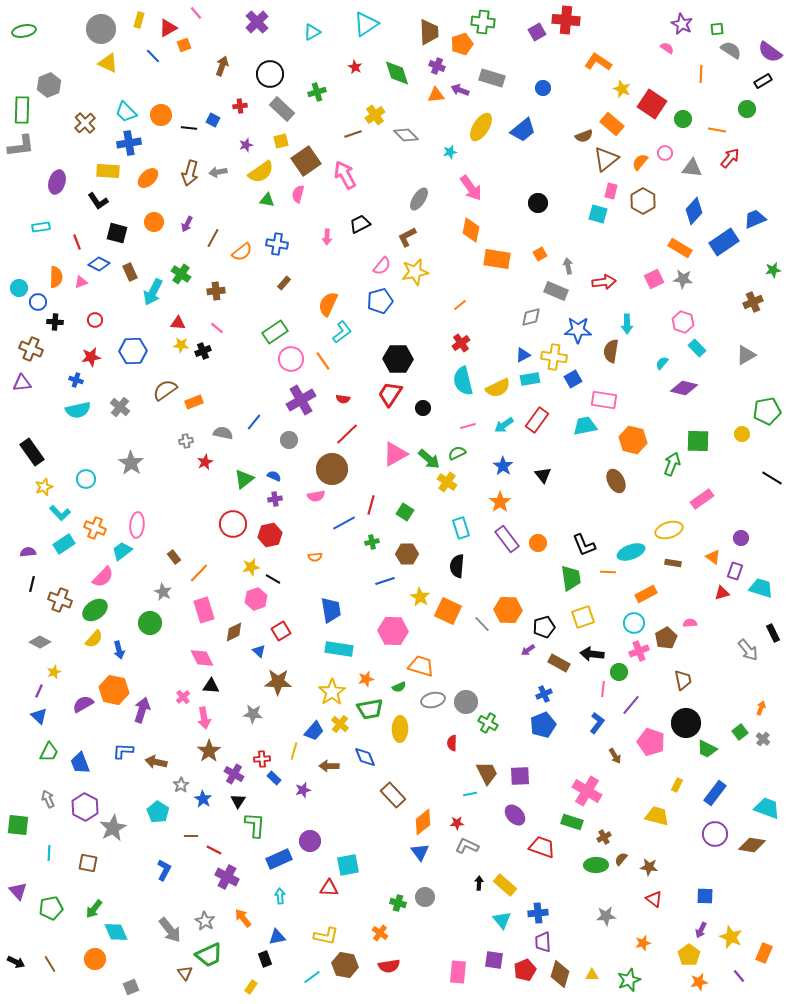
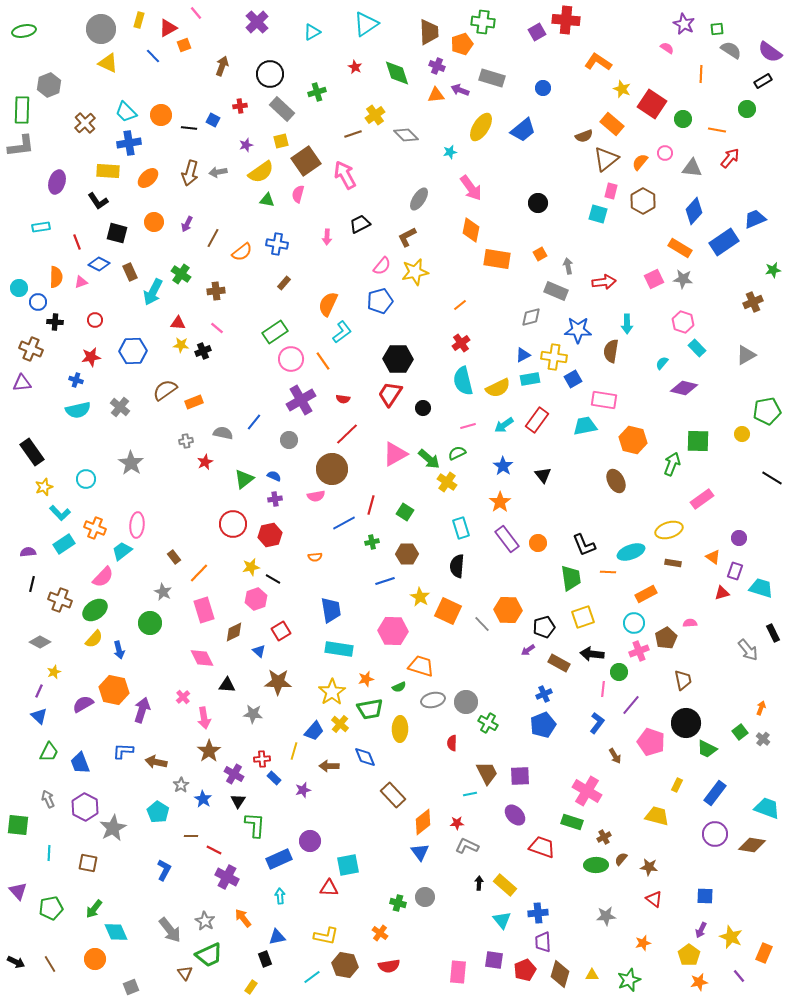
purple star at (682, 24): moved 2 px right
purple circle at (741, 538): moved 2 px left
black triangle at (211, 686): moved 16 px right, 1 px up
